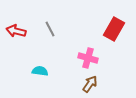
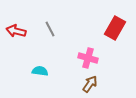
red rectangle: moved 1 px right, 1 px up
